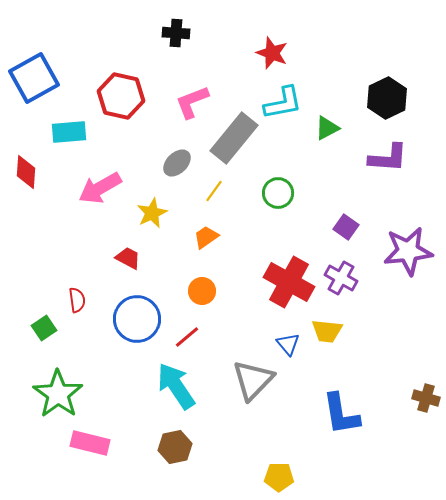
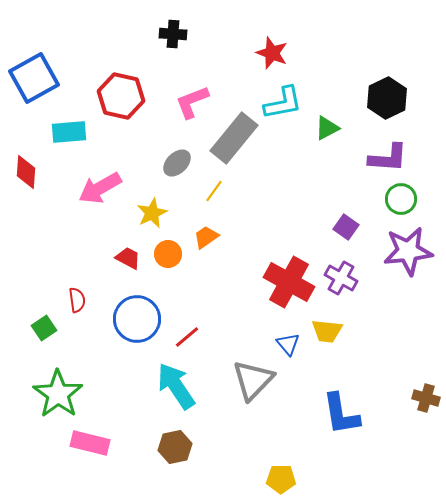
black cross: moved 3 px left, 1 px down
green circle: moved 123 px right, 6 px down
orange circle: moved 34 px left, 37 px up
yellow pentagon: moved 2 px right, 2 px down
